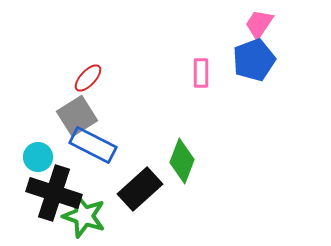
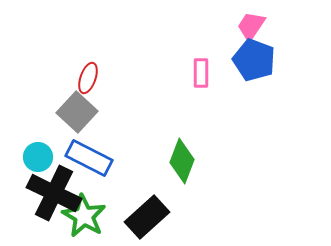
pink trapezoid: moved 8 px left, 2 px down
blue pentagon: rotated 30 degrees counterclockwise
red ellipse: rotated 24 degrees counterclockwise
gray square: moved 4 px up; rotated 15 degrees counterclockwise
blue rectangle: moved 4 px left, 13 px down
black rectangle: moved 7 px right, 28 px down
black cross: rotated 8 degrees clockwise
green star: rotated 12 degrees clockwise
